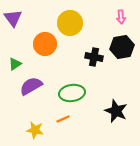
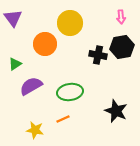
black cross: moved 4 px right, 2 px up
green ellipse: moved 2 px left, 1 px up
